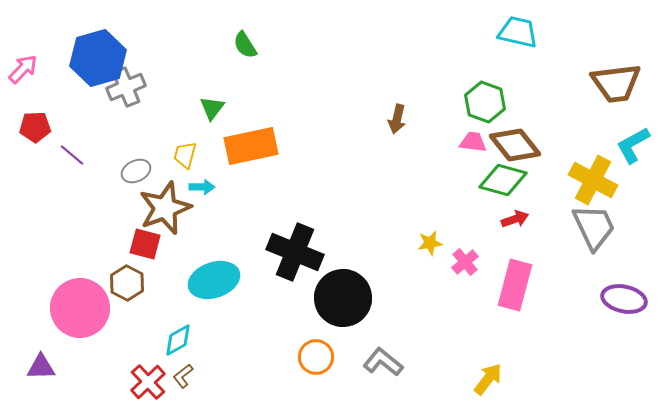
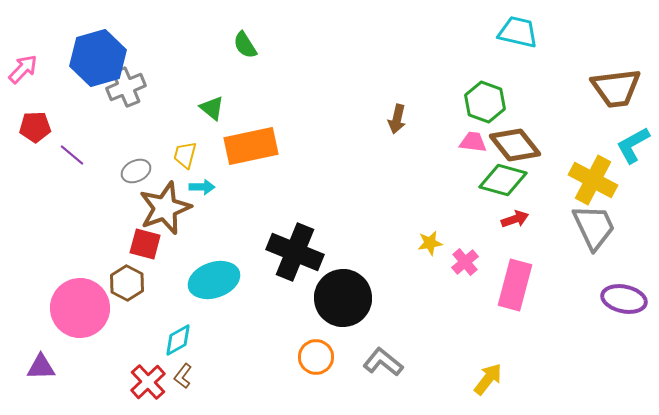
brown trapezoid: moved 5 px down
green triangle: rotated 28 degrees counterclockwise
brown L-shape: rotated 15 degrees counterclockwise
